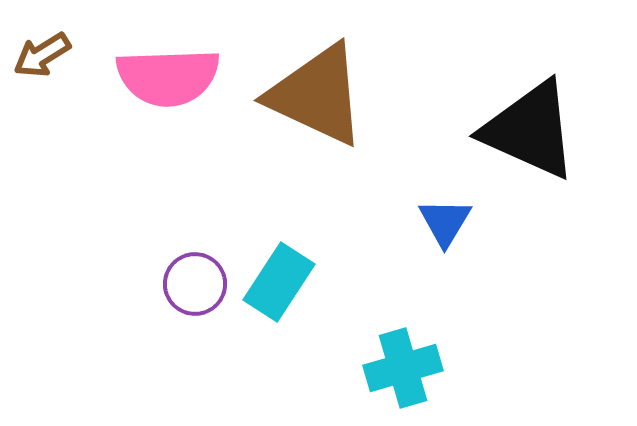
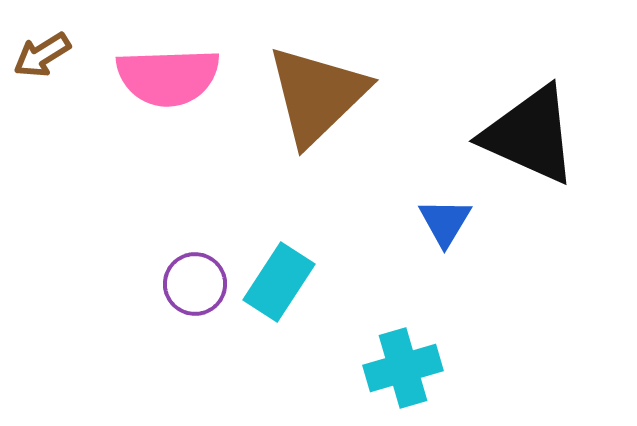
brown triangle: rotated 51 degrees clockwise
black triangle: moved 5 px down
